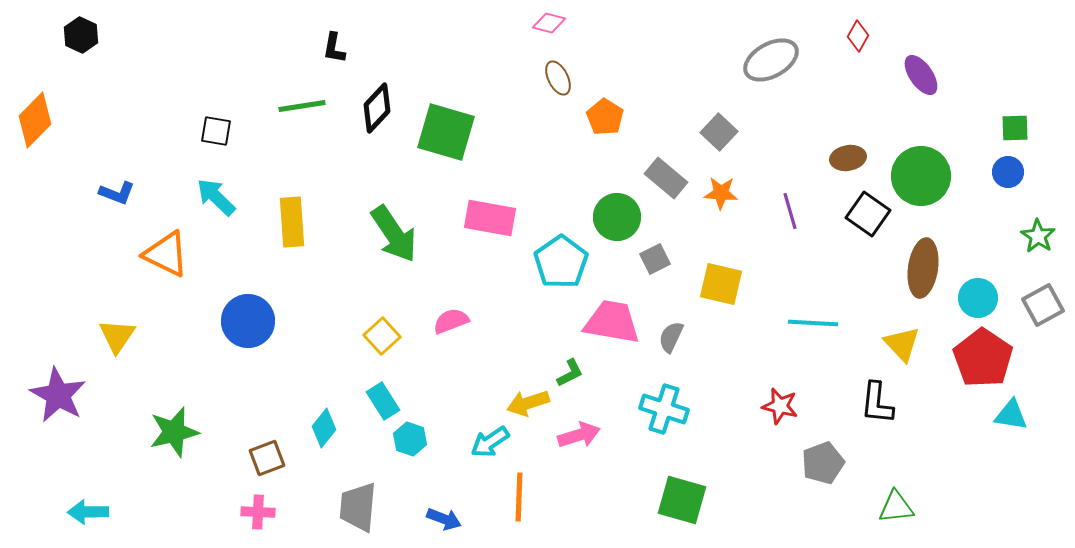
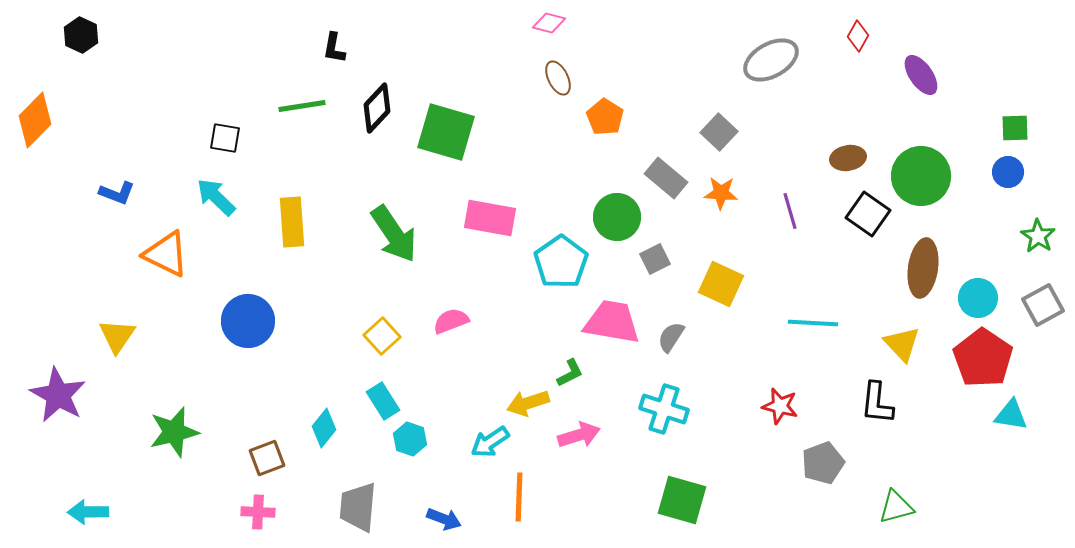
black square at (216, 131): moved 9 px right, 7 px down
yellow square at (721, 284): rotated 12 degrees clockwise
gray semicircle at (671, 337): rotated 8 degrees clockwise
green triangle at (896, 507): rotated 9 degrees counterclockwise
